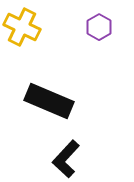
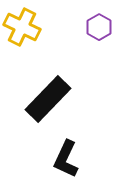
black rectangle: moved 1 px left, 2 px up; rotated 69 degrees counterclockwise
black L-shape: rotated 18 degrees counterclockwise
